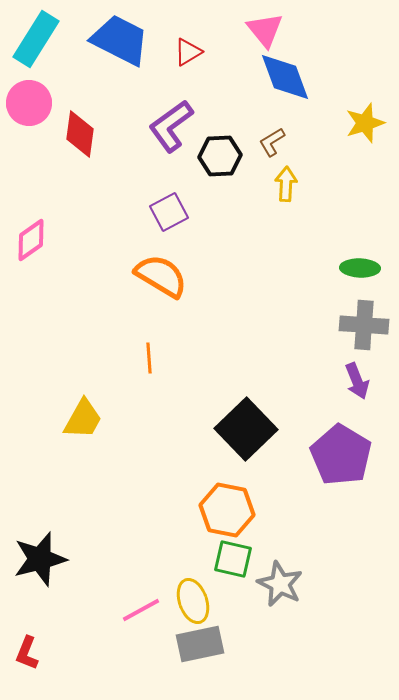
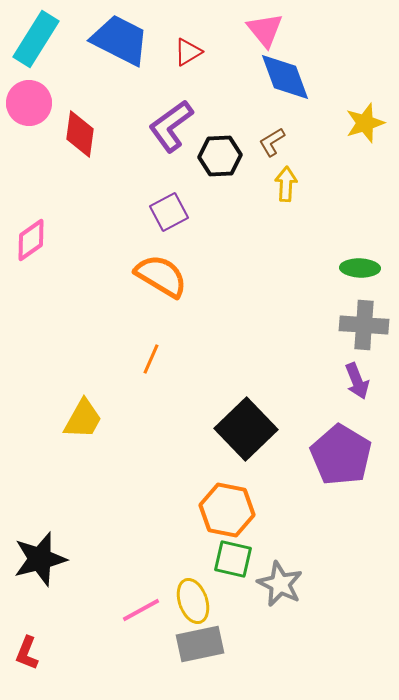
orange line: moved 2 px right, 1 px down; rotated 28 degrees clockwise
